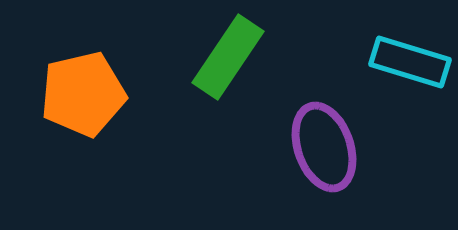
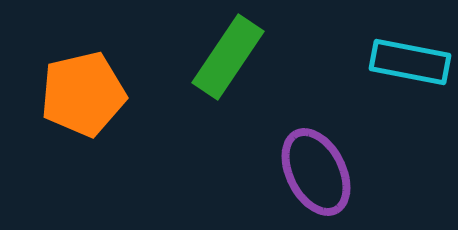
cyan rectangle: rotated 6 degrees counterclockwise
purple ellipse: moved 8 px left, 25 px down; rotated 8 degrees counterclockwise
